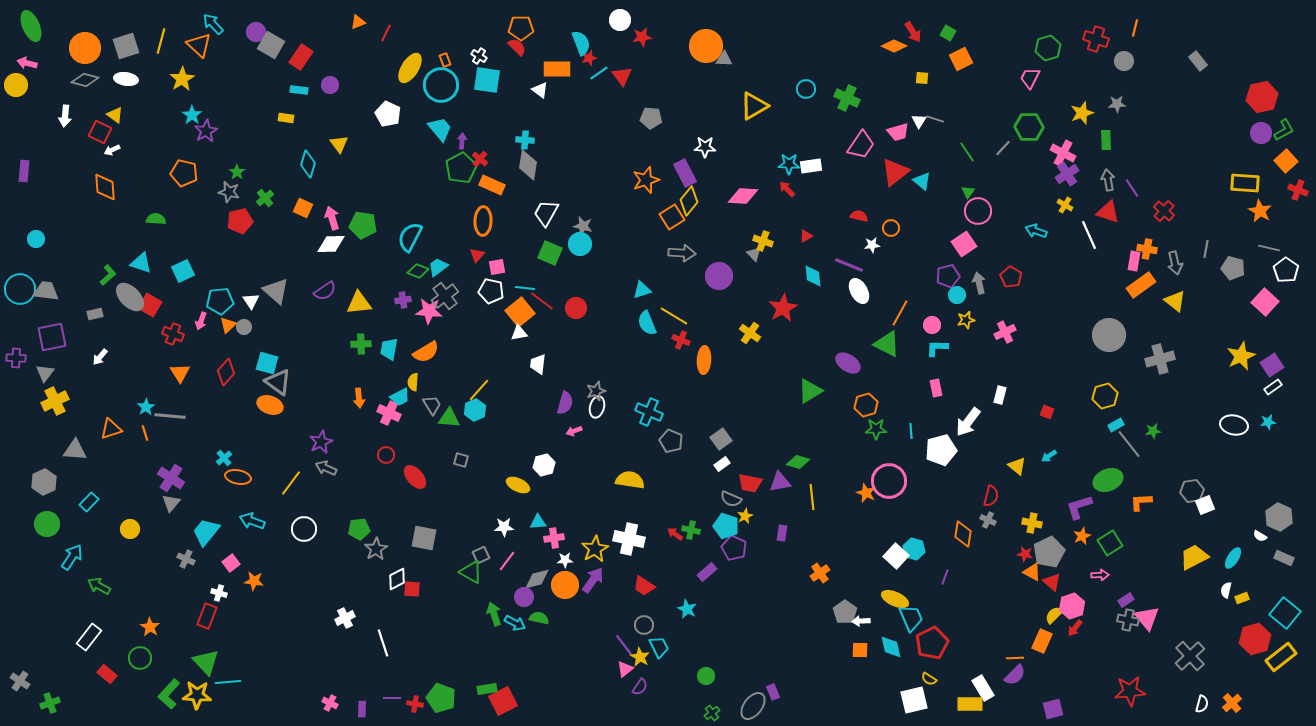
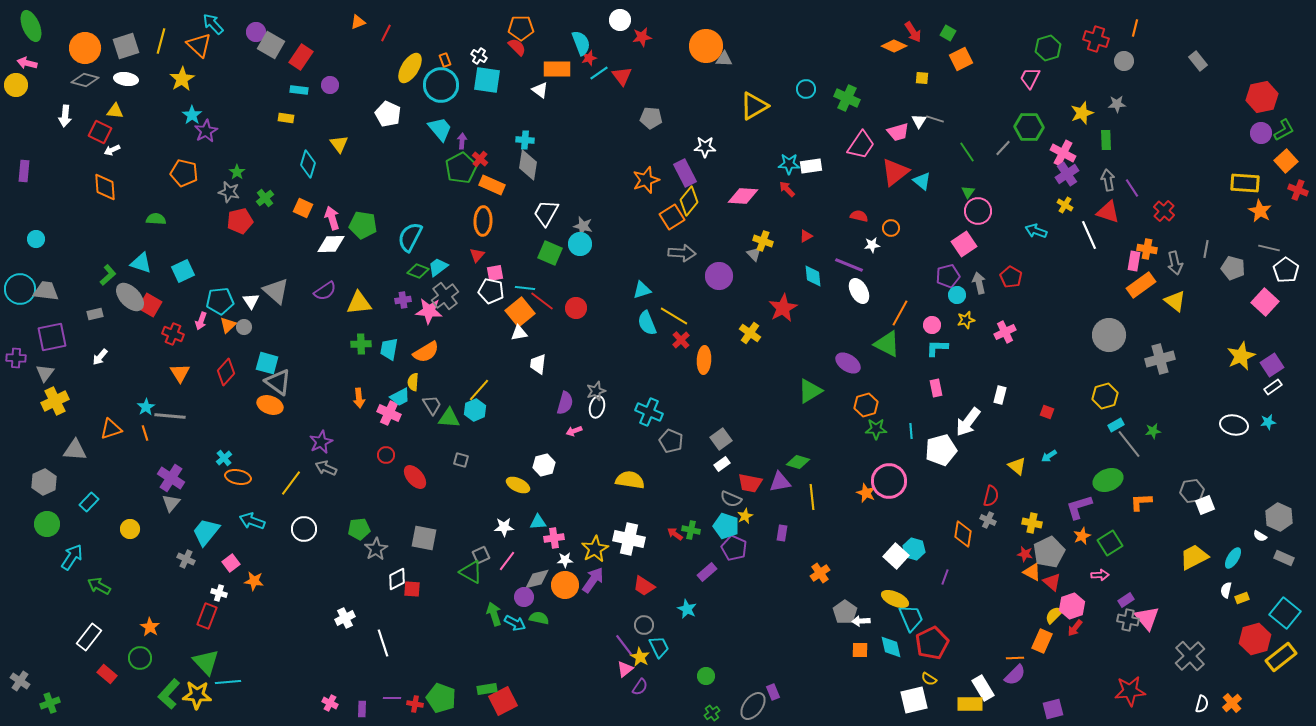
yellow triangle at (115, 115): moved 4 px up; rotated 30 degrees counterclockwise
pink square at (497, 267): moved 2 px left, 6 px down
red cross at (681, 340): rotated 24 degrees clockwise
